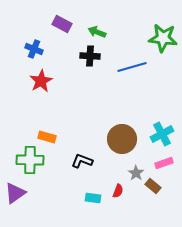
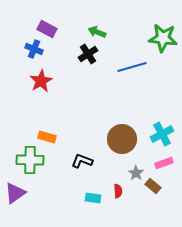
purple rectangle: moved 15 px left, 5 px down
black cross: moved 2 px left, 2 px up; rotated 36 degrees counterclockwise
red semicircle: rotated 24 degrees counterclockwise
